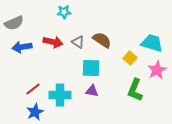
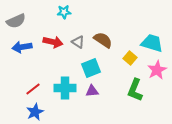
gray semicircle: moved 2 px right, 2 px up
brown semicircle: moved 1 px right
cyan square: rotated 24 degrees counterclockwise
purple triangle: rotated 16 degrees counterclockwise
cyan cross: moved 5 px right, 7 px up
